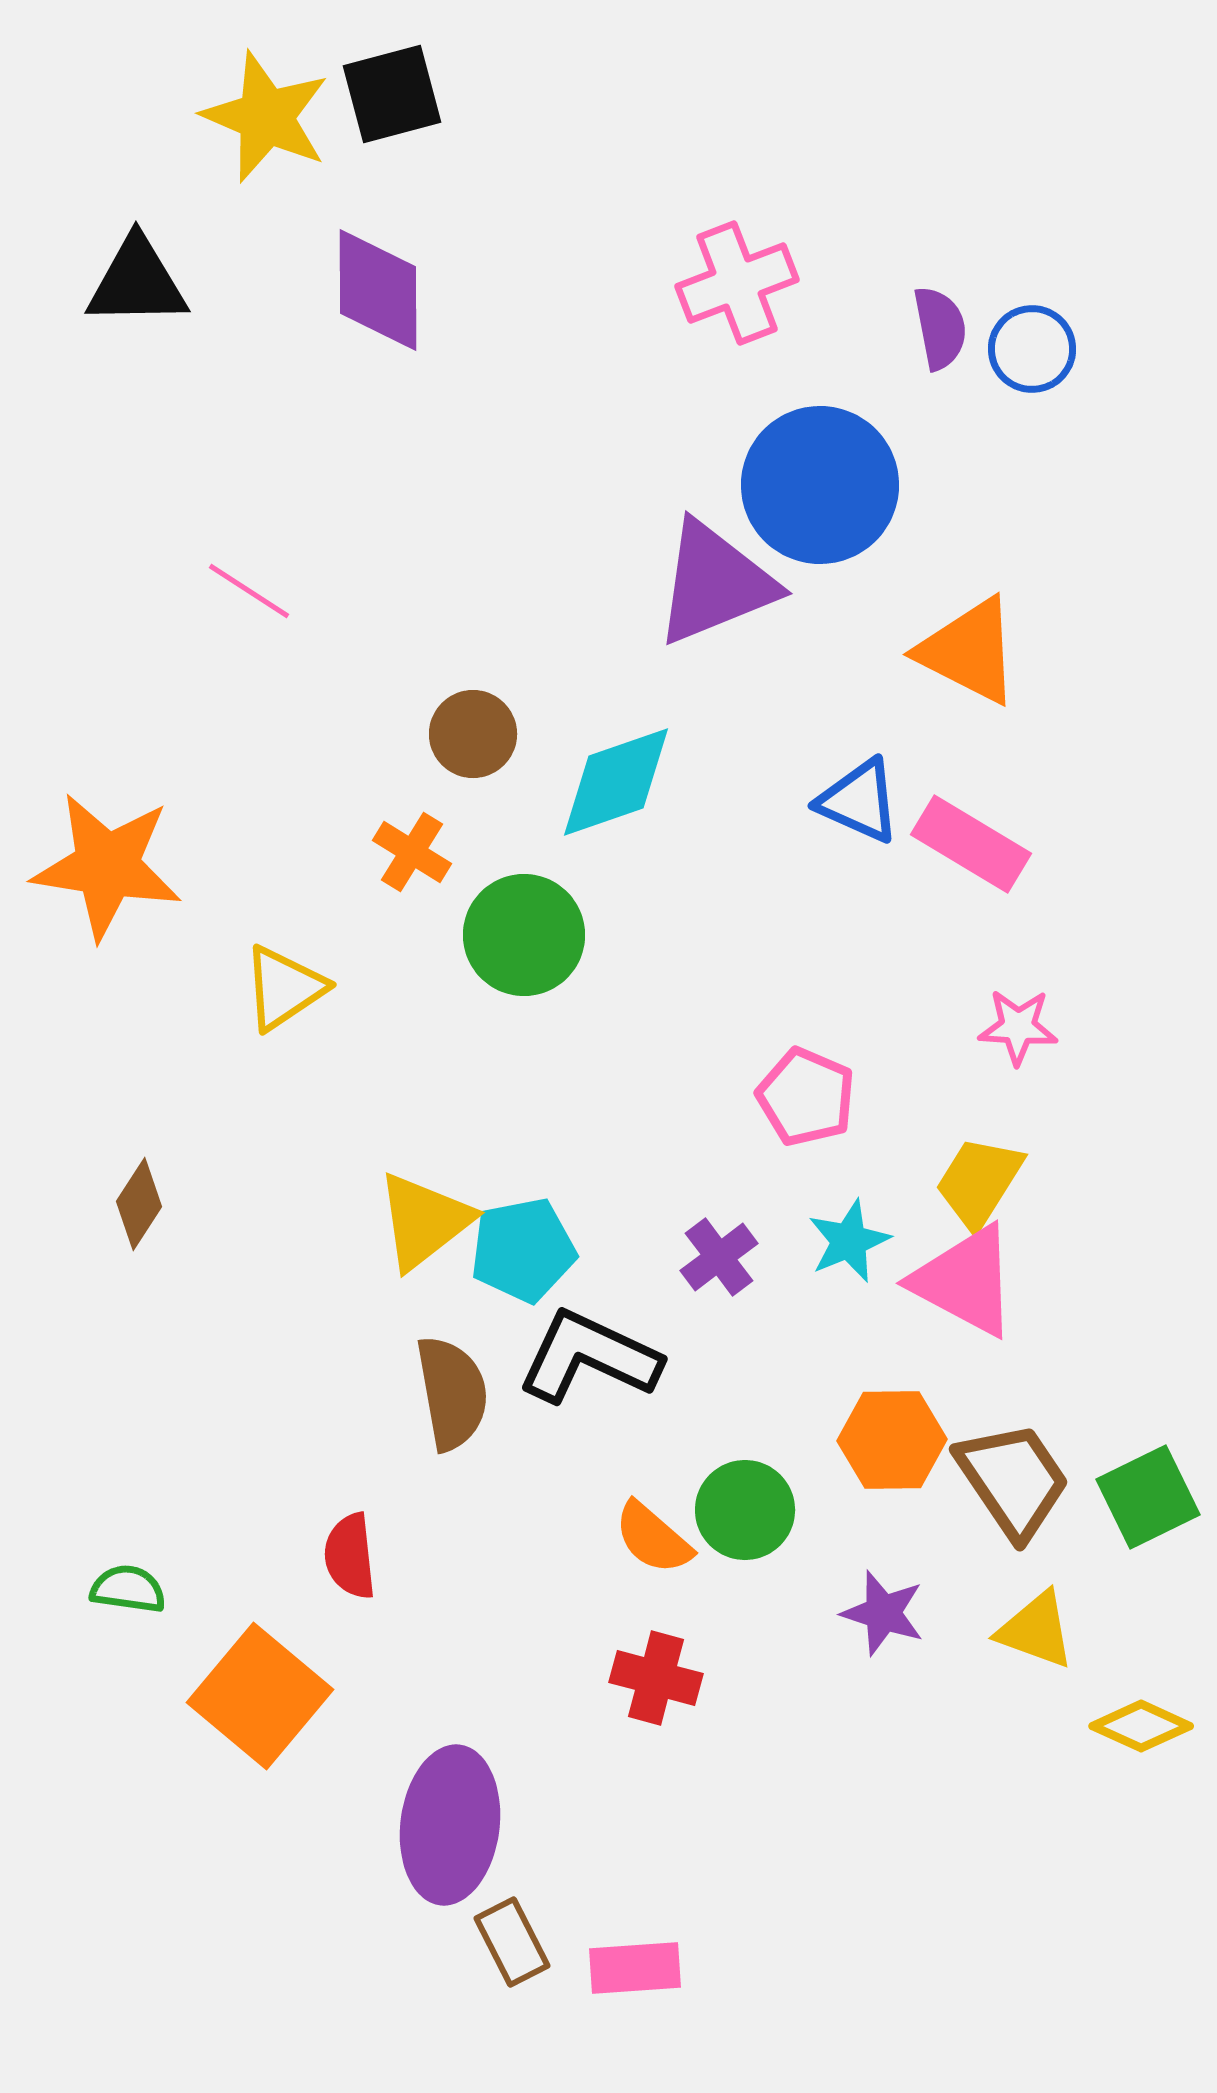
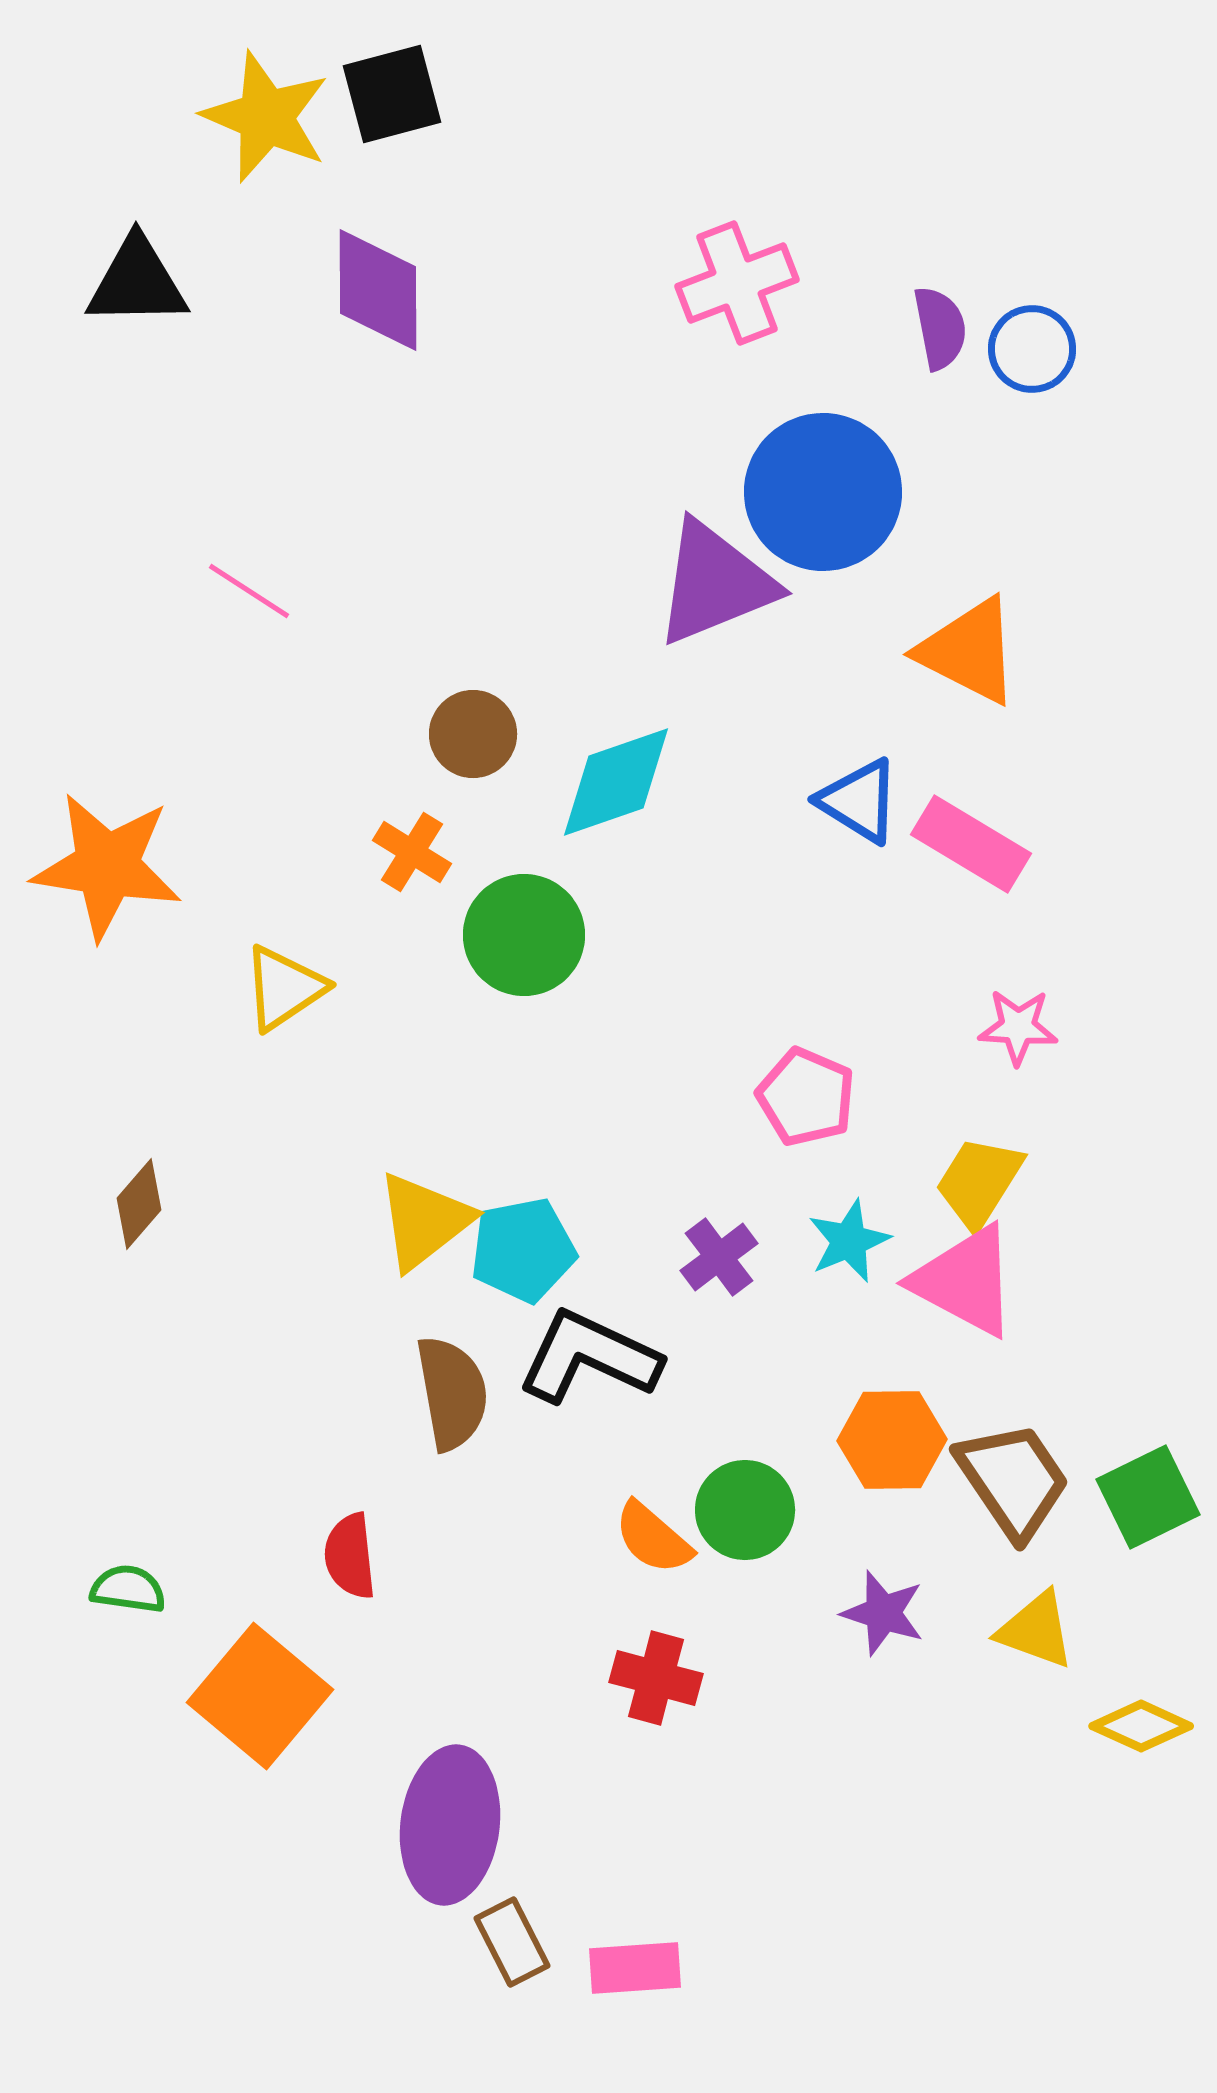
blue circle at (820, 485): moved 3 px right, 7 px down
blue triangle at (859, 801): rotated 8 degrees clockwise
brown diamond at (139, 1204): rotated 8 degrees clockwise
